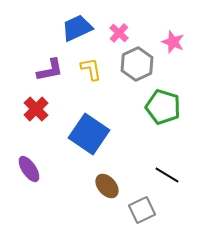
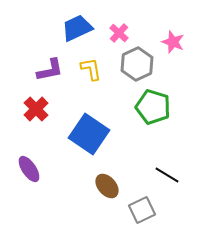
green pentagon: moved 10 px left
